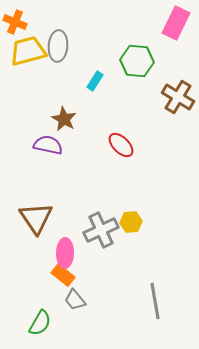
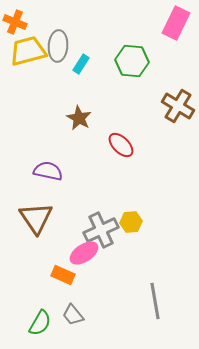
green hexagon: moved 5 px left
cyan rectangle: moved 14 px left, 17 px up
brown cross: moved 9 px down
brown star: moved 15 px right, 1 px up
purple semicircle: moved 26 px down
pink ellipse: moved 19 px right; rotated 56 degrees clockwise
orange rectangle: rotated 15 degrees counterclockwise
gray trapezoid: moved 2 px left, 15 px down
